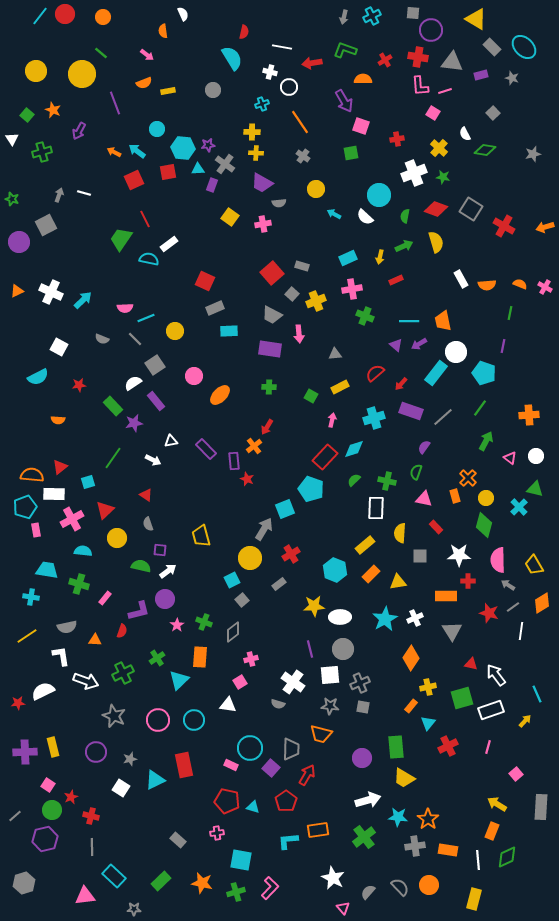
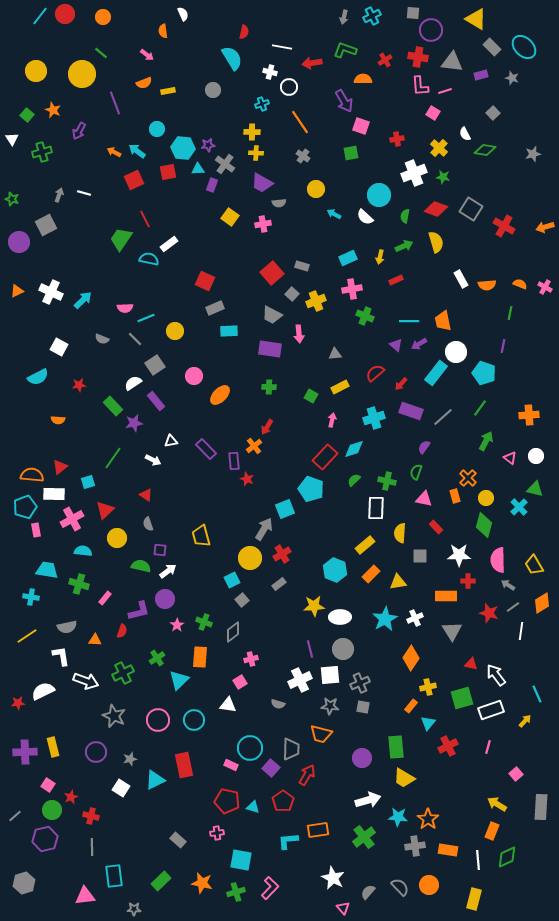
red cross at (291, 554): moved 9 px left
white cross at (293, 682): moved 7 px right, 2 px up; rotated 30 degrees clockwise
red pentagon at (286, 801): moved 3 px left
cyan rectangle at (114, 876): rotated 40 degrees clockwise
